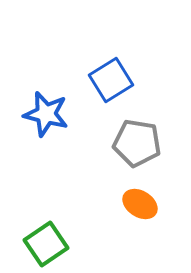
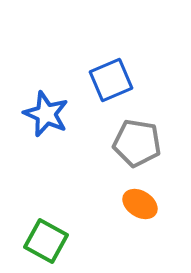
blue square: rotated 9 degrees clockwise
blue star: rotated 9 degrees clockwise
green square: moved 3 px up; rotated 27 degrees counterclockwise
